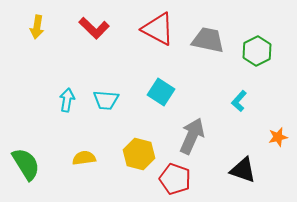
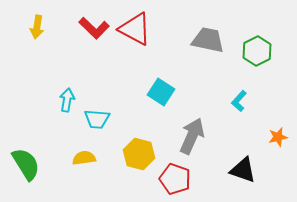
red triangle: moved 23 px left
cyan trapezoid: moved 9 px left, 19 px down
